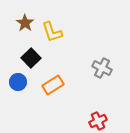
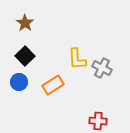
yellow L-shape: moved 25 px right, 27 px down; rotated 15 degrees clockwise
black square: moved 6 px left, 2 px up
blue circle: moved 1 px right
red cross: rotated 30 degrees clockwise
